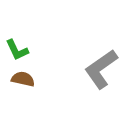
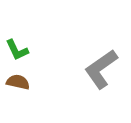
brown semicircle: moved 5 px left, 3 px down
